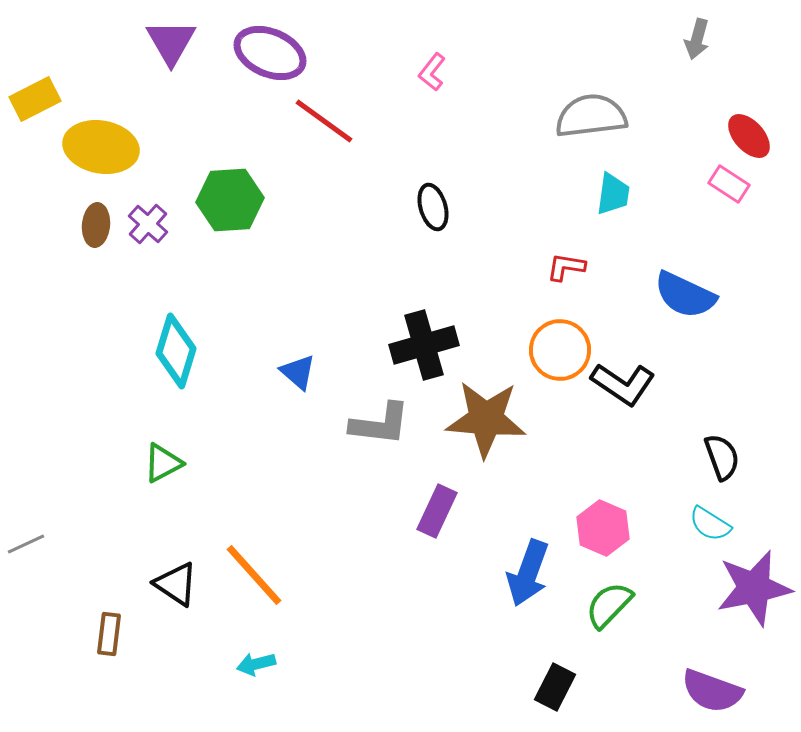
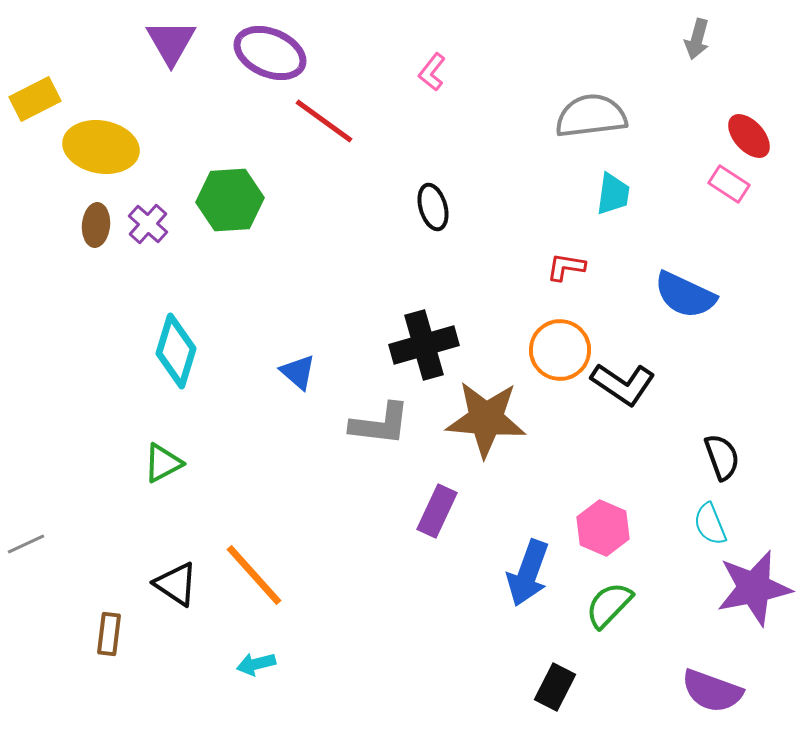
cyan semicircle: rotated 36 degrees clockwise
